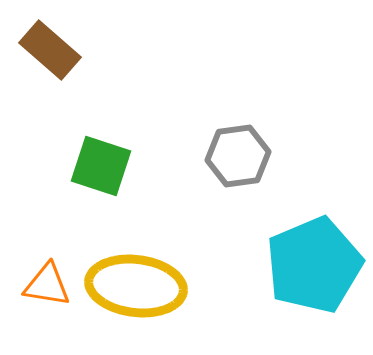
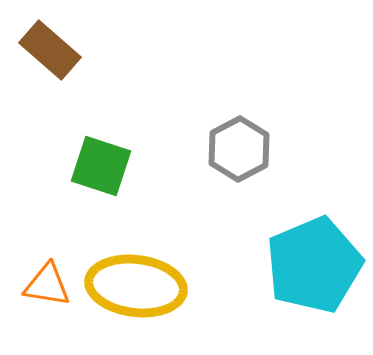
gray hexagon: moved 1 px right, 7 px up; rotated 20 degrees counterclockwise
